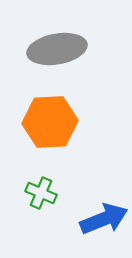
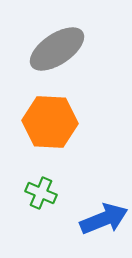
gray ellipse: rotated 24 degrees counterclockwise
orange hexagon: rotated 6 degrees clockwise
